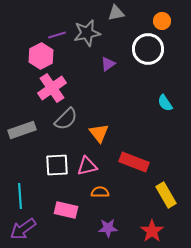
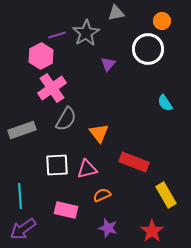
gray star: moved 1 px left; rotated 20 degrees counterclockwise
purple triangle: rotated 14 degrees counterclockwise
gray semicircle: rotated 15 degrees counterclockwise
pink triangle: moved 3 px down
orange semicircle: moved 2 px right, 3 px down; rotated 24 degrees counterclockwise
purple star: rotated 18 degrees clockwise
